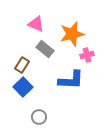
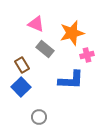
orange star: moved 1 px up
brown rectangle: rotated 63 degrees counterclockwise
blue square: moved 2 px left
